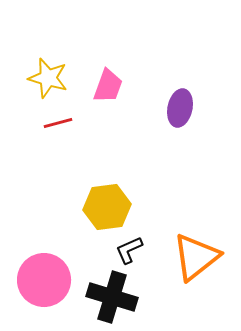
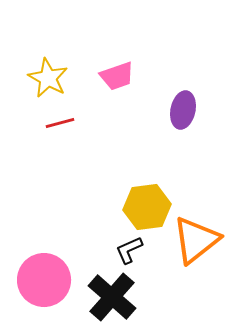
yellow star: rotated 12 degrees clockwise
pink trapezoid: moved 9 px right, 10 px up; rotated 51 degrees clockwise
purple ellipse: moved 3 px right, 2 px down
red line: moved 2 px right
yellow hexagon: moved 40 px right
orange triangle: moved 17 px up
black cross: rotated 24 degrees clockwise
